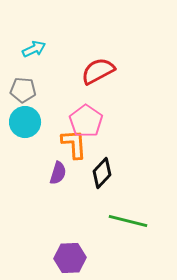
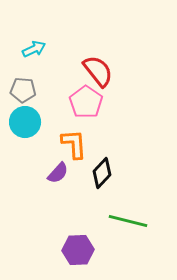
red semicircle: rotated 80 degrees clockwise
pink pentagon: moved 19 px up
purple semicircle: rotated 25 degrees clockwise
purple hexagon: moved 8 px right, 8 px up
